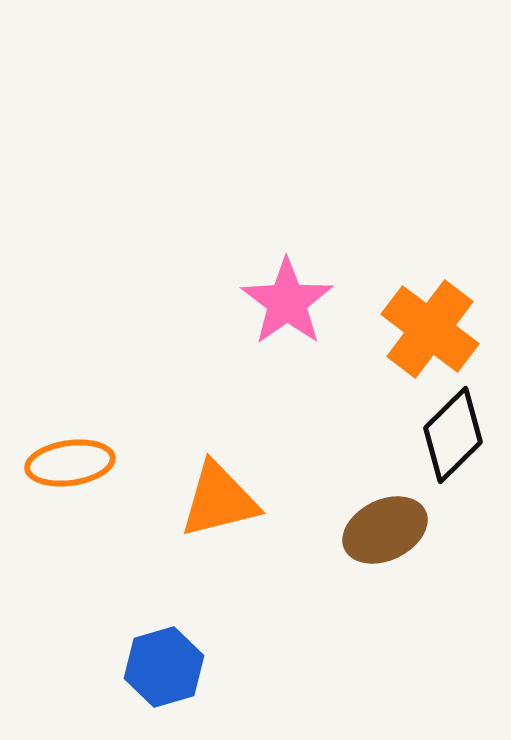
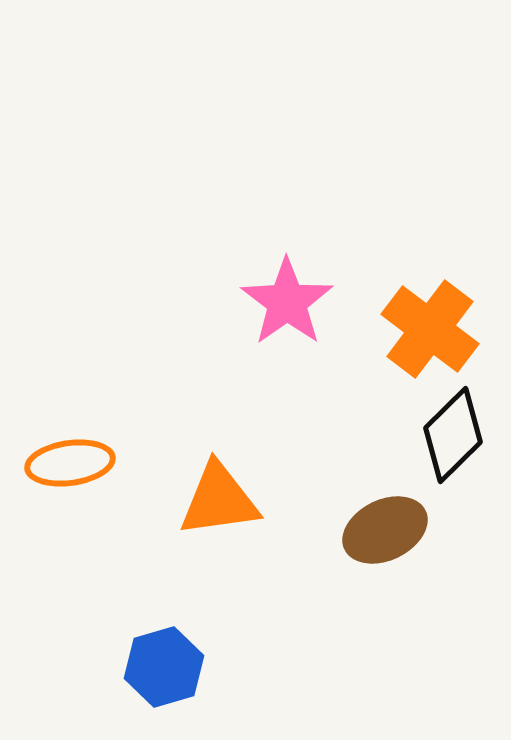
orange triangle: rotated 6 degrees clockwise
